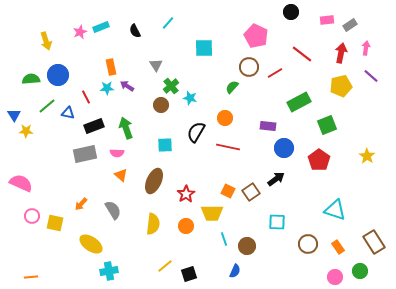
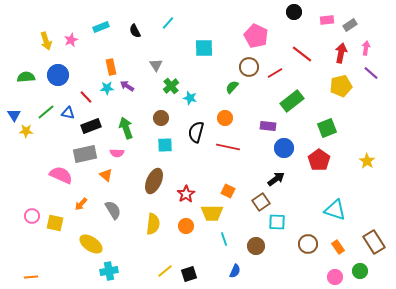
black circle at (291, 12): moved 3 px right
pink star at (80, 32): moved 9 px left, 8 px down
purple line at (371, 76): moved 3 px up
green semicircle at (31, 79): moved 5 px left, 2 px up
red line at (86, 97): rotated 16 degrees counterclockwise
green rectangle at (299, 102): moved 7 px left, 1 px up; rotated 10 degrees counterclockwise
brown circle at (161, 105): moved 13 px down
green line at (47, 106): moved 1 px left, 6 px down
green square at (327, 125): moved 3 px down
black rectangle at (94, 126): moved 3 px left
black semicircle at (196, 132): rotated 15 degrees counterclockwise
yellow star at (367, 156): moved 5 px down
orange triangle at (121, 175): moved 15 px left
pink semicircle at (21, 183): moved 40 px right, 8 px up
brown square at (251, 192): moved 10 px right, 10 px down
brown circle at (247, 246): moved 9 px right
yellow line at (165, 266): moved 5 px down
